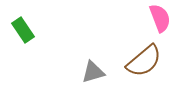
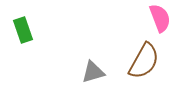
green rectangle: rotated 15 degrees clockwise
brown semicircle: rotated 21 degrees counterclockwise
